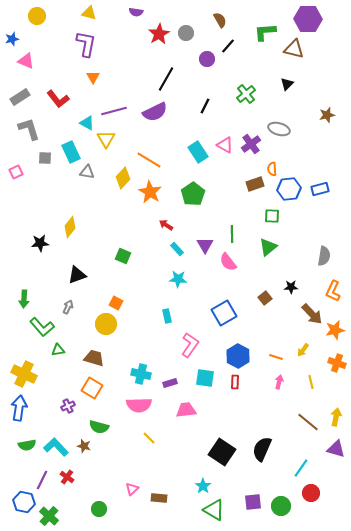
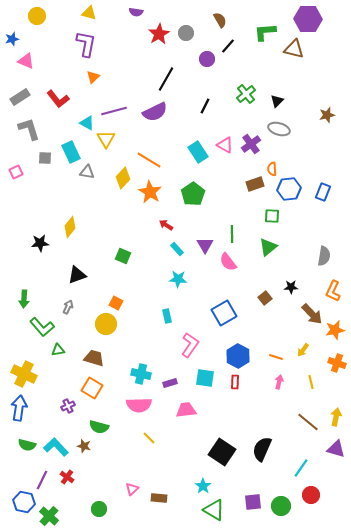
orange triangle at (93, 77): rotated 16 degrees clockwise
black triangle at (287, 84): moved 10 px left, 17 px down
blue rectangle at (320, 189): moved 3 px right, 3 px down; rotated 54 degrees counterclockwise
green semicircle at (27, 445): rotated 24 degrees clockwise
red circle at (311, 493): moved 2 px down
